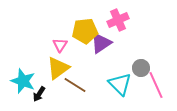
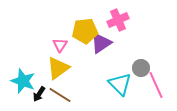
brown line: moved 15 px left, 10 px down
